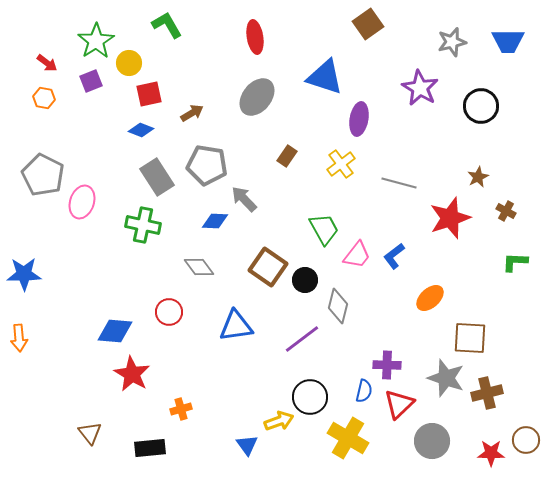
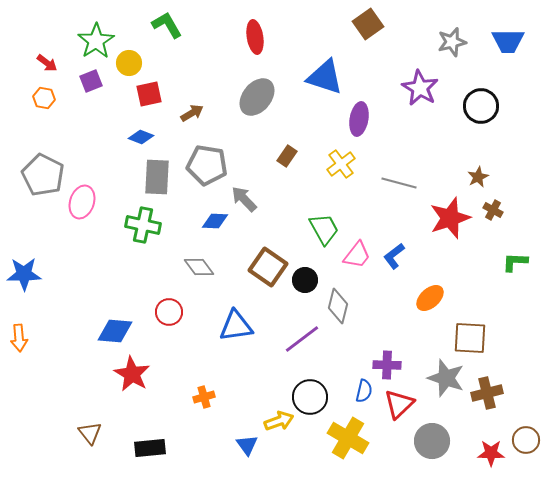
blue diamond at (141, 130): moved 7 px down
gray rectangle at (157, 177): rotated 36 degrees clockwise
brown cross at (506, 211): moved 13 px left, 1 px up
orange cross at (181, 409): moved 23 px right, 12 px up
